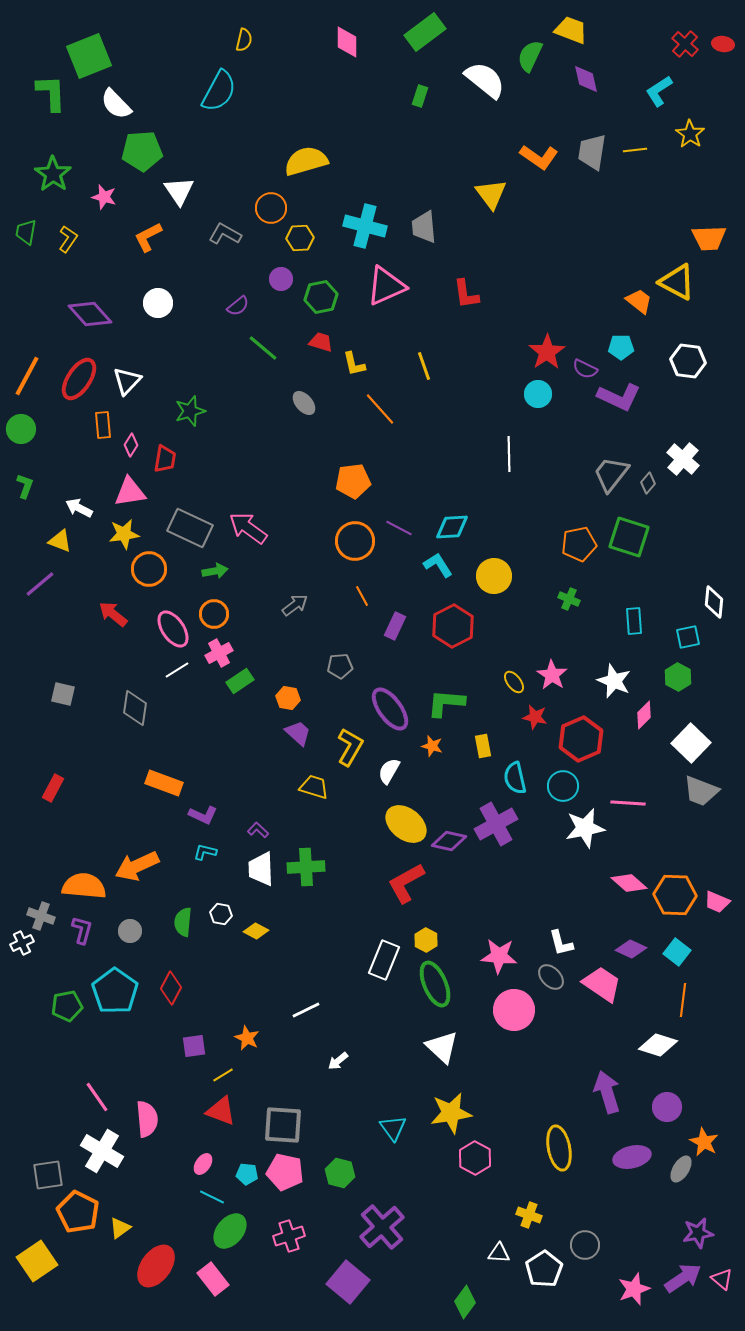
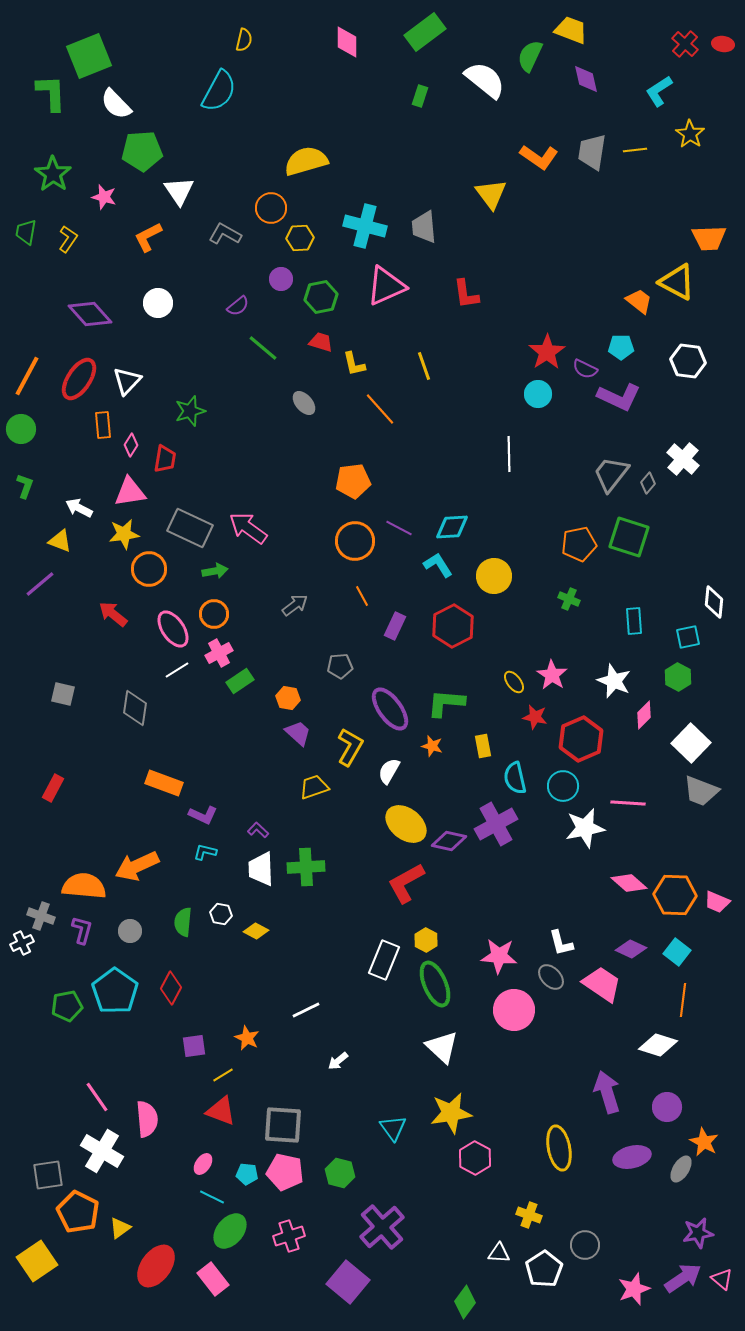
yellow trapezoid at (314, 787): rotated 36 degrees counterclockwise
